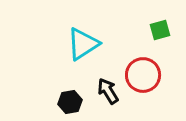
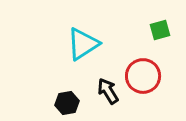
red circle: moved 1 px down
black hexagon: moved 3 px left, 1 px down
